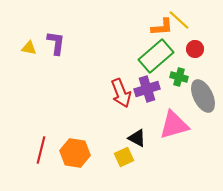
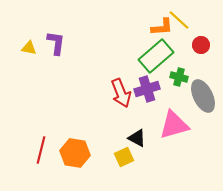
red circle: moved 6 px right, 4 px up
